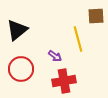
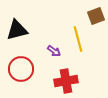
brown square: rotated 18 degrees counterclockwise
black triangle: rotated 25 degrees clockwise
purple arrow: moved 1 px left, 5 px up
red cross: moved 2 px right
